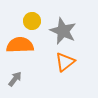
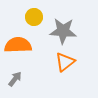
yellow circle: moved 2 px right, 4 px up
gray star: rotated 20 degrees counterclockwise
orange semicircle: moved 2 px left
